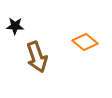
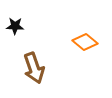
brown arrow: moved 3 px left, 11 px down
